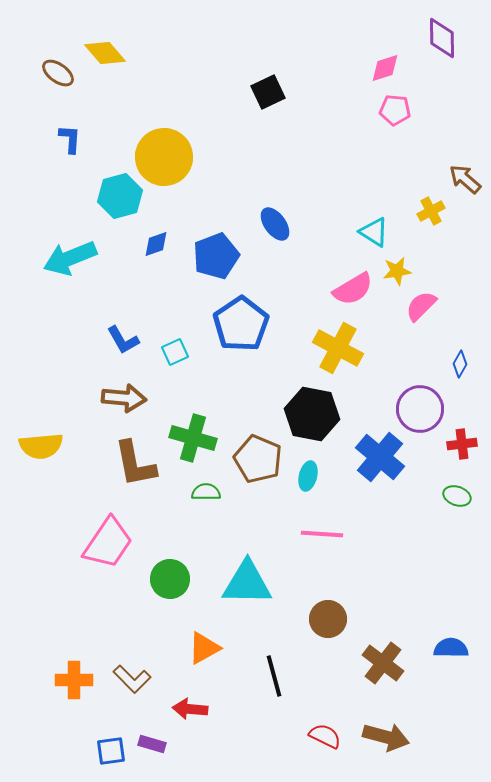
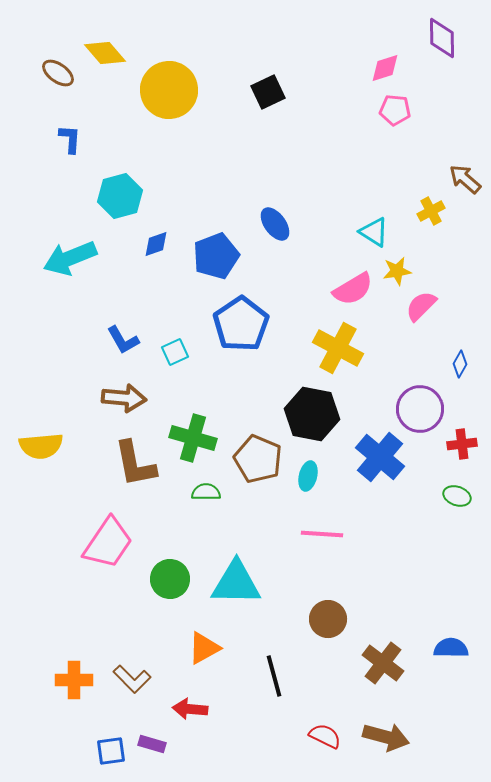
yellow circle at (164, 157): moved 5 px right, 67 px up
cyan triangle at (247, 583): moved 11 px left
